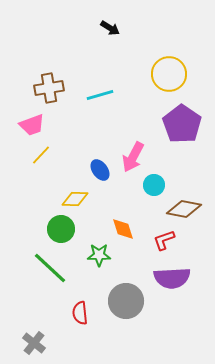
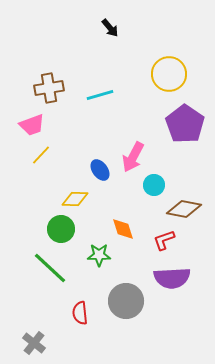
black arrow: rotated 18 degrees clockwise
purple pentagon: moved 3 px right
